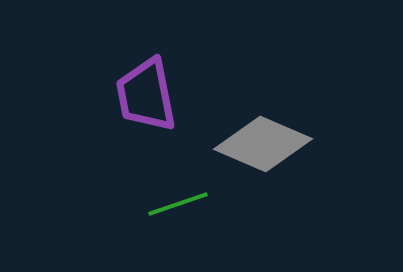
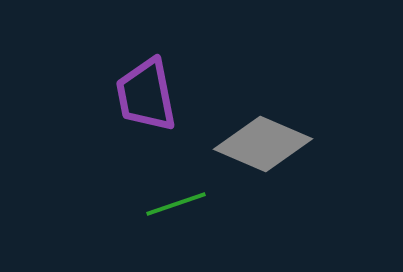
green line: moved 2 px left
